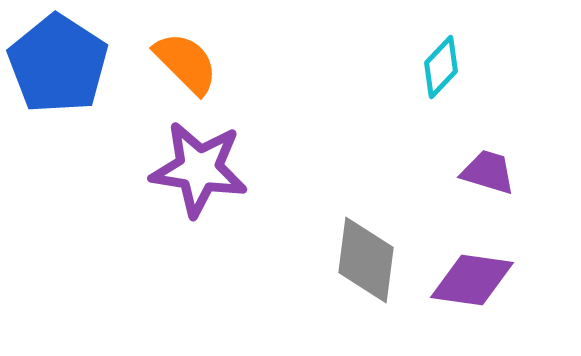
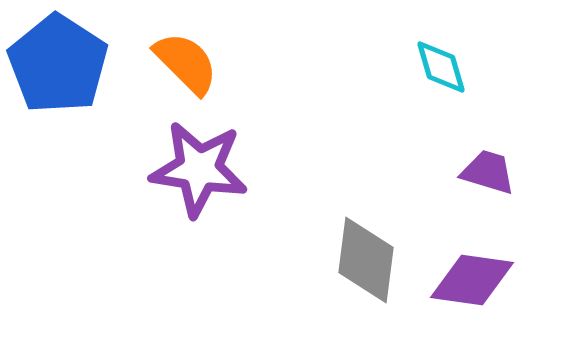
cyan diamond: rotated 60 degrees counterclockwise
